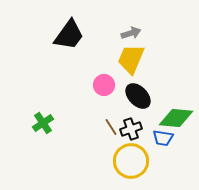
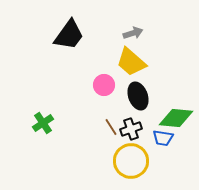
gray arrow: moved 2 px right
yellow trapezoid: moved 3 px down; rotated 72 degrees counterclockwise
black ellipse: rotated 24 degrees clockwise
